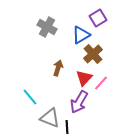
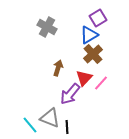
blue triangle: moved 8 px right
cyan line: moved 28 px down
purple arrow: moved 9 px left, 8 px up; rotated 10 degrees clockwise
